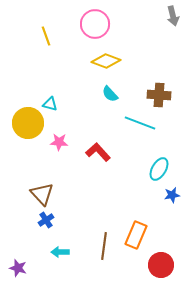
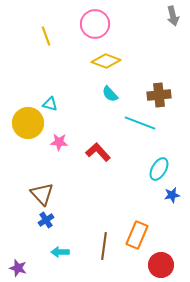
brown cross: rotated 10 degrees counterclockwise
orange rectangle: moved 1 px right
